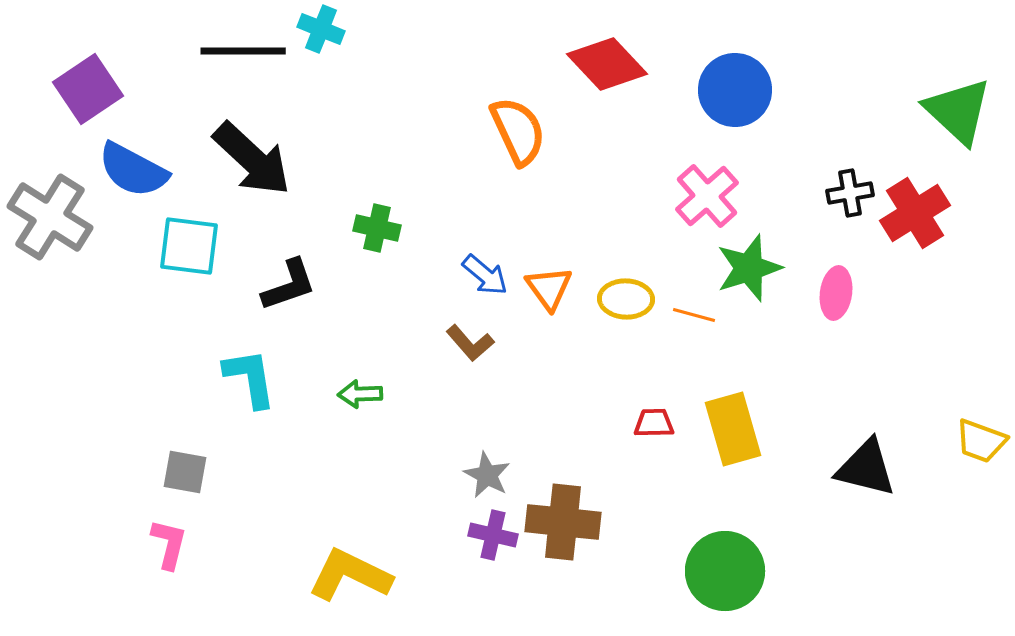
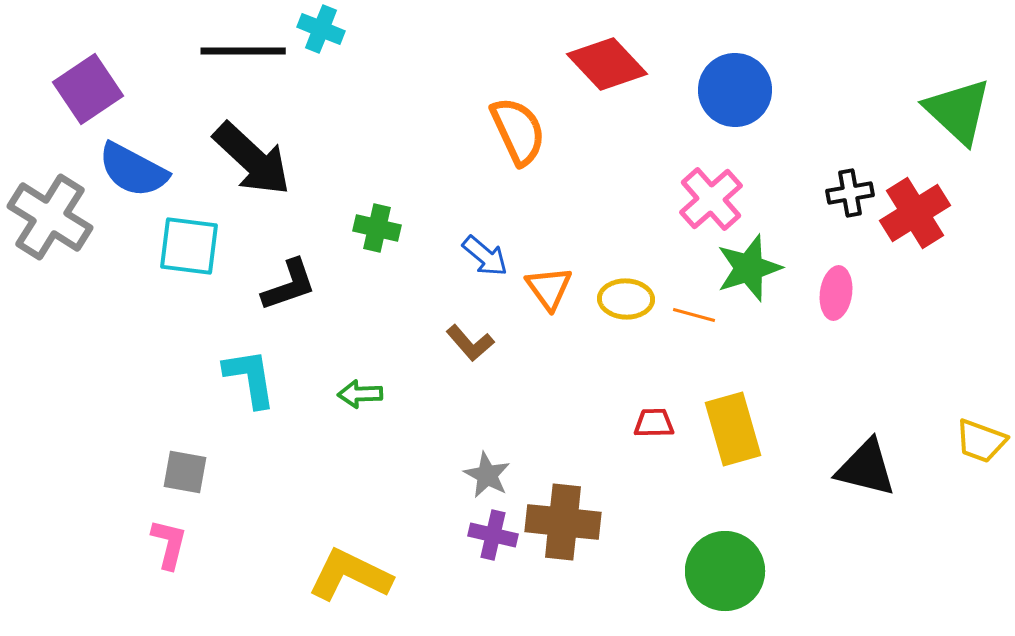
pink cross: moved 4 px right, 3 px down
blue arrow: moved 19 px up
